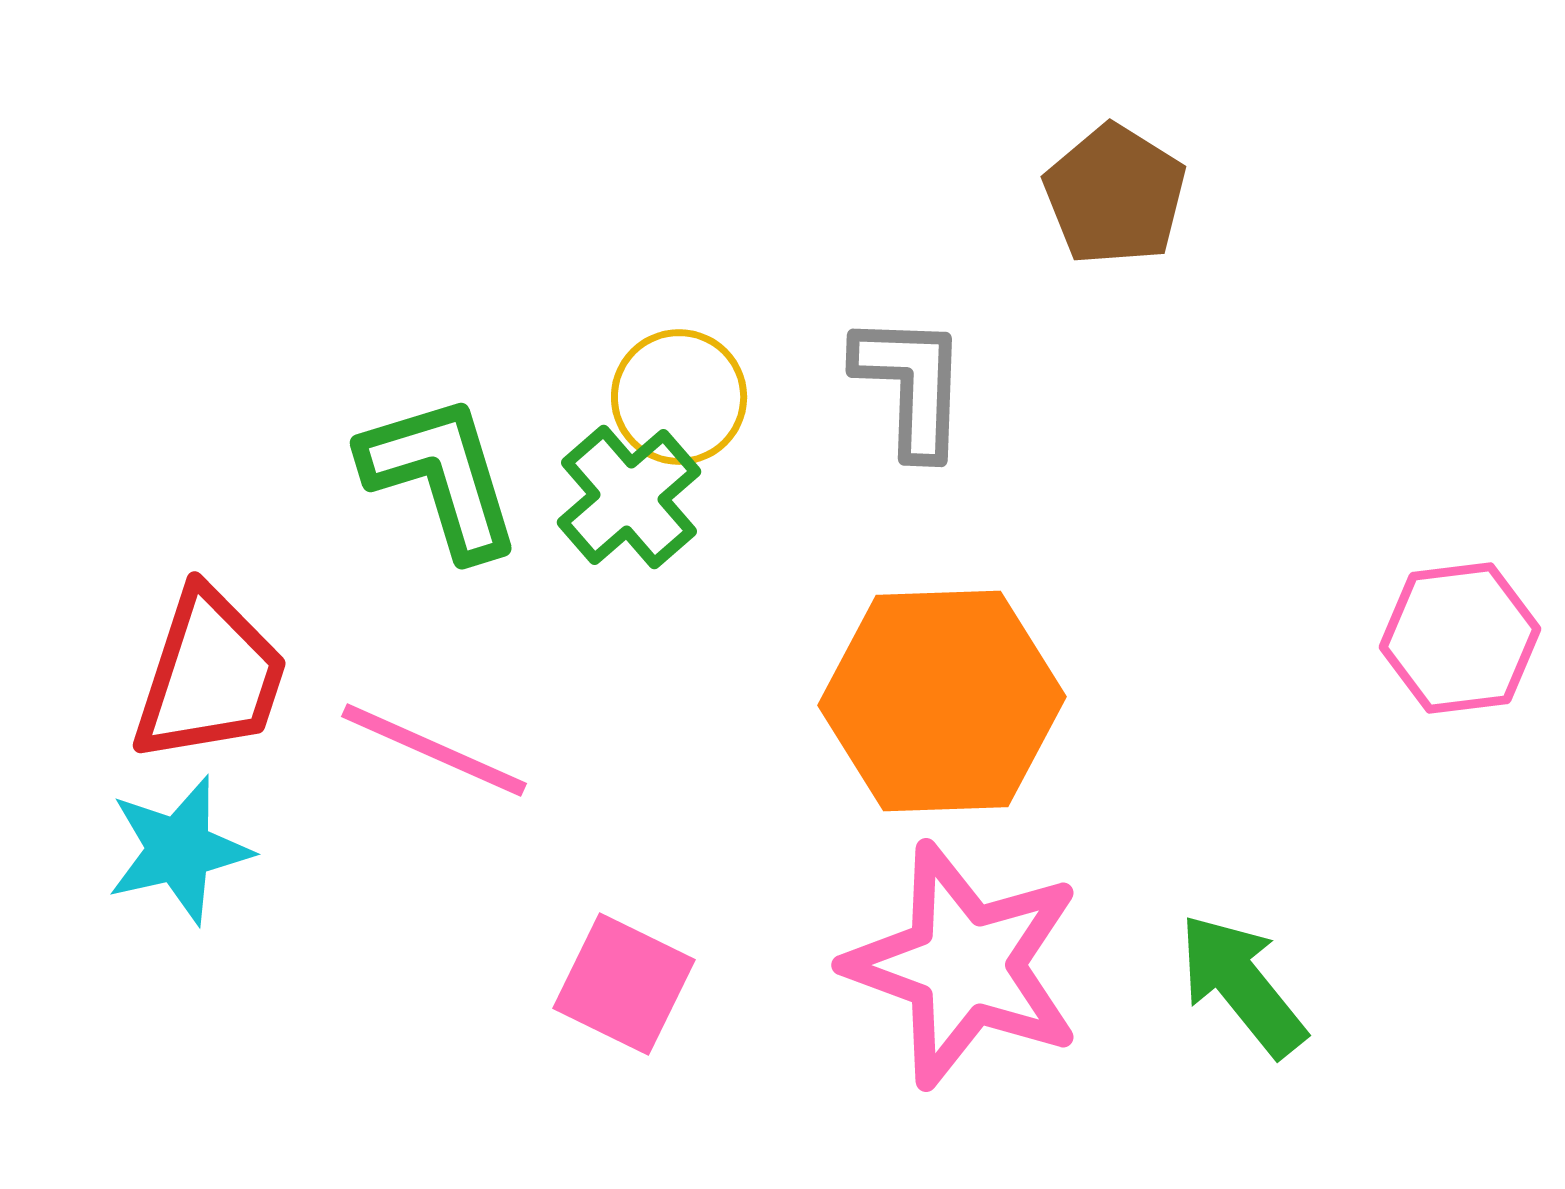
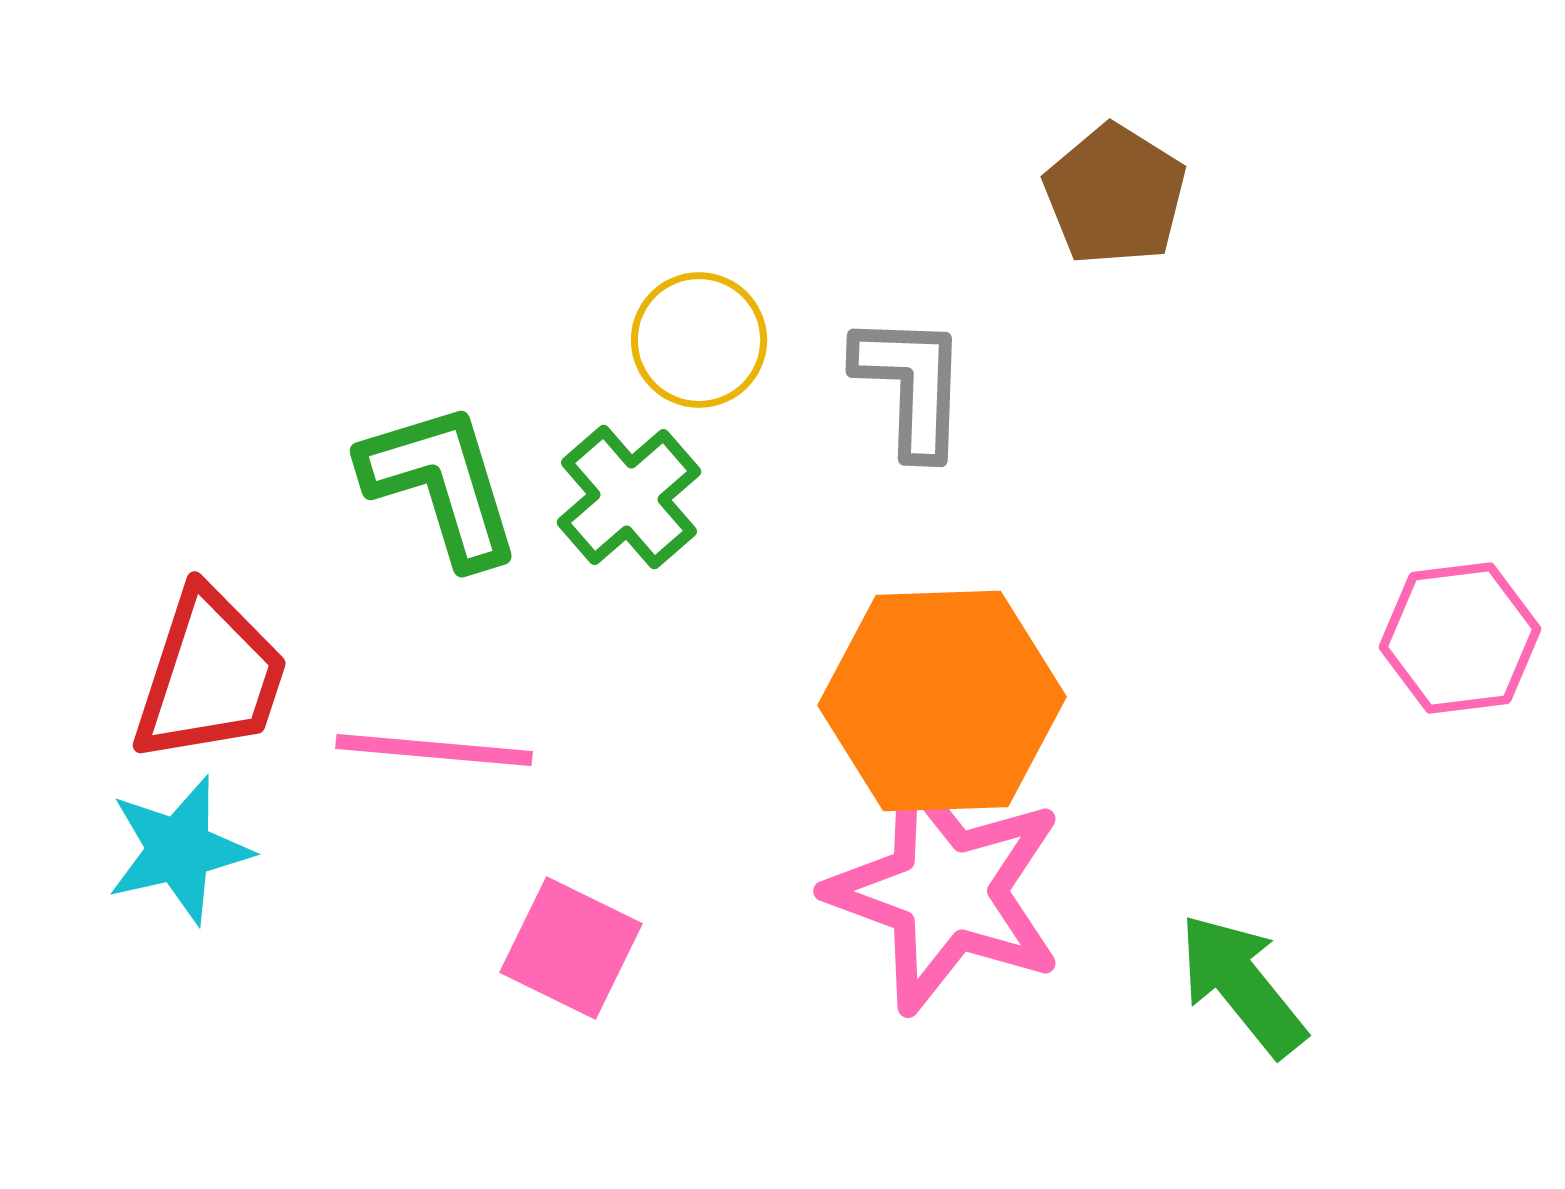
yellow circle: moved 20 px right, 57 px up
green L-shape: moved 8 px down
pink line: rotated 19 degrees counterclockwise
pink star: moved 18 px left, 74 px up
pink square: moved 53 px left, 36 px up
